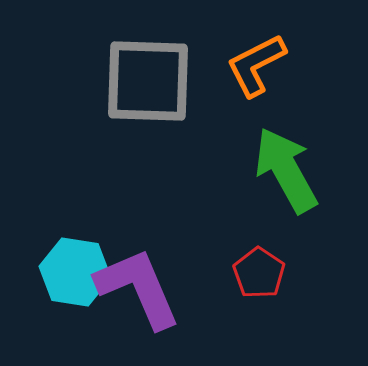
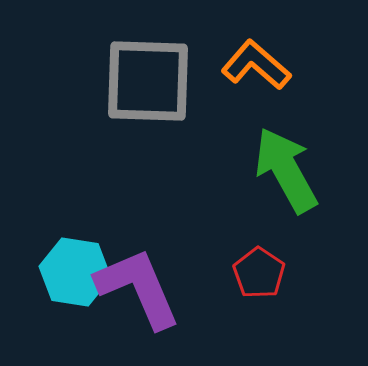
orange L-shape: rotated 68 degrees clockwise
